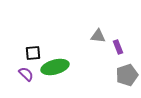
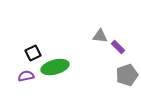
gray triangle: moved 2 px right
purple rectangle: rotated 24 degrees counterclockwise
black square: rotated 21 degrees counterclockwise
purple semicircle: moved 2 px down; rotated 56 degrees counterclockwise
